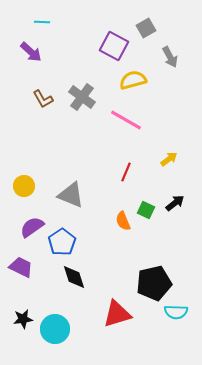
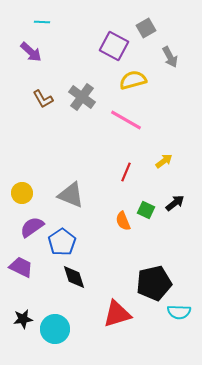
yellow arrow: moved 5 px left, 2 px down
yellow circle: moved 2 px left, 7 px down
cyan semicircle: moved 3 px right
